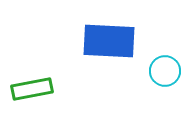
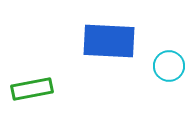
cyan circle: moved 4 px right, 5 px up
